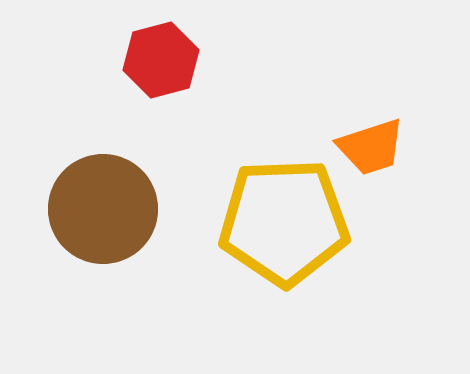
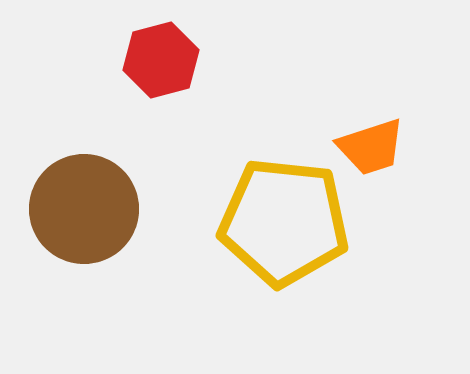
brown circle: moved 19 px left
yellow pentagon: rotated 8 degrees clockwise
